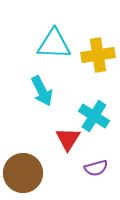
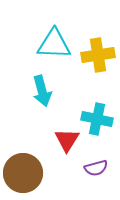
cyan arrow: rotated 12 degrees clockwise
cyan cross: moved 3 px right, 3 px down; rotated 20 degrees counterclockwise
red triangle: moved 1 px left, 1 px down
